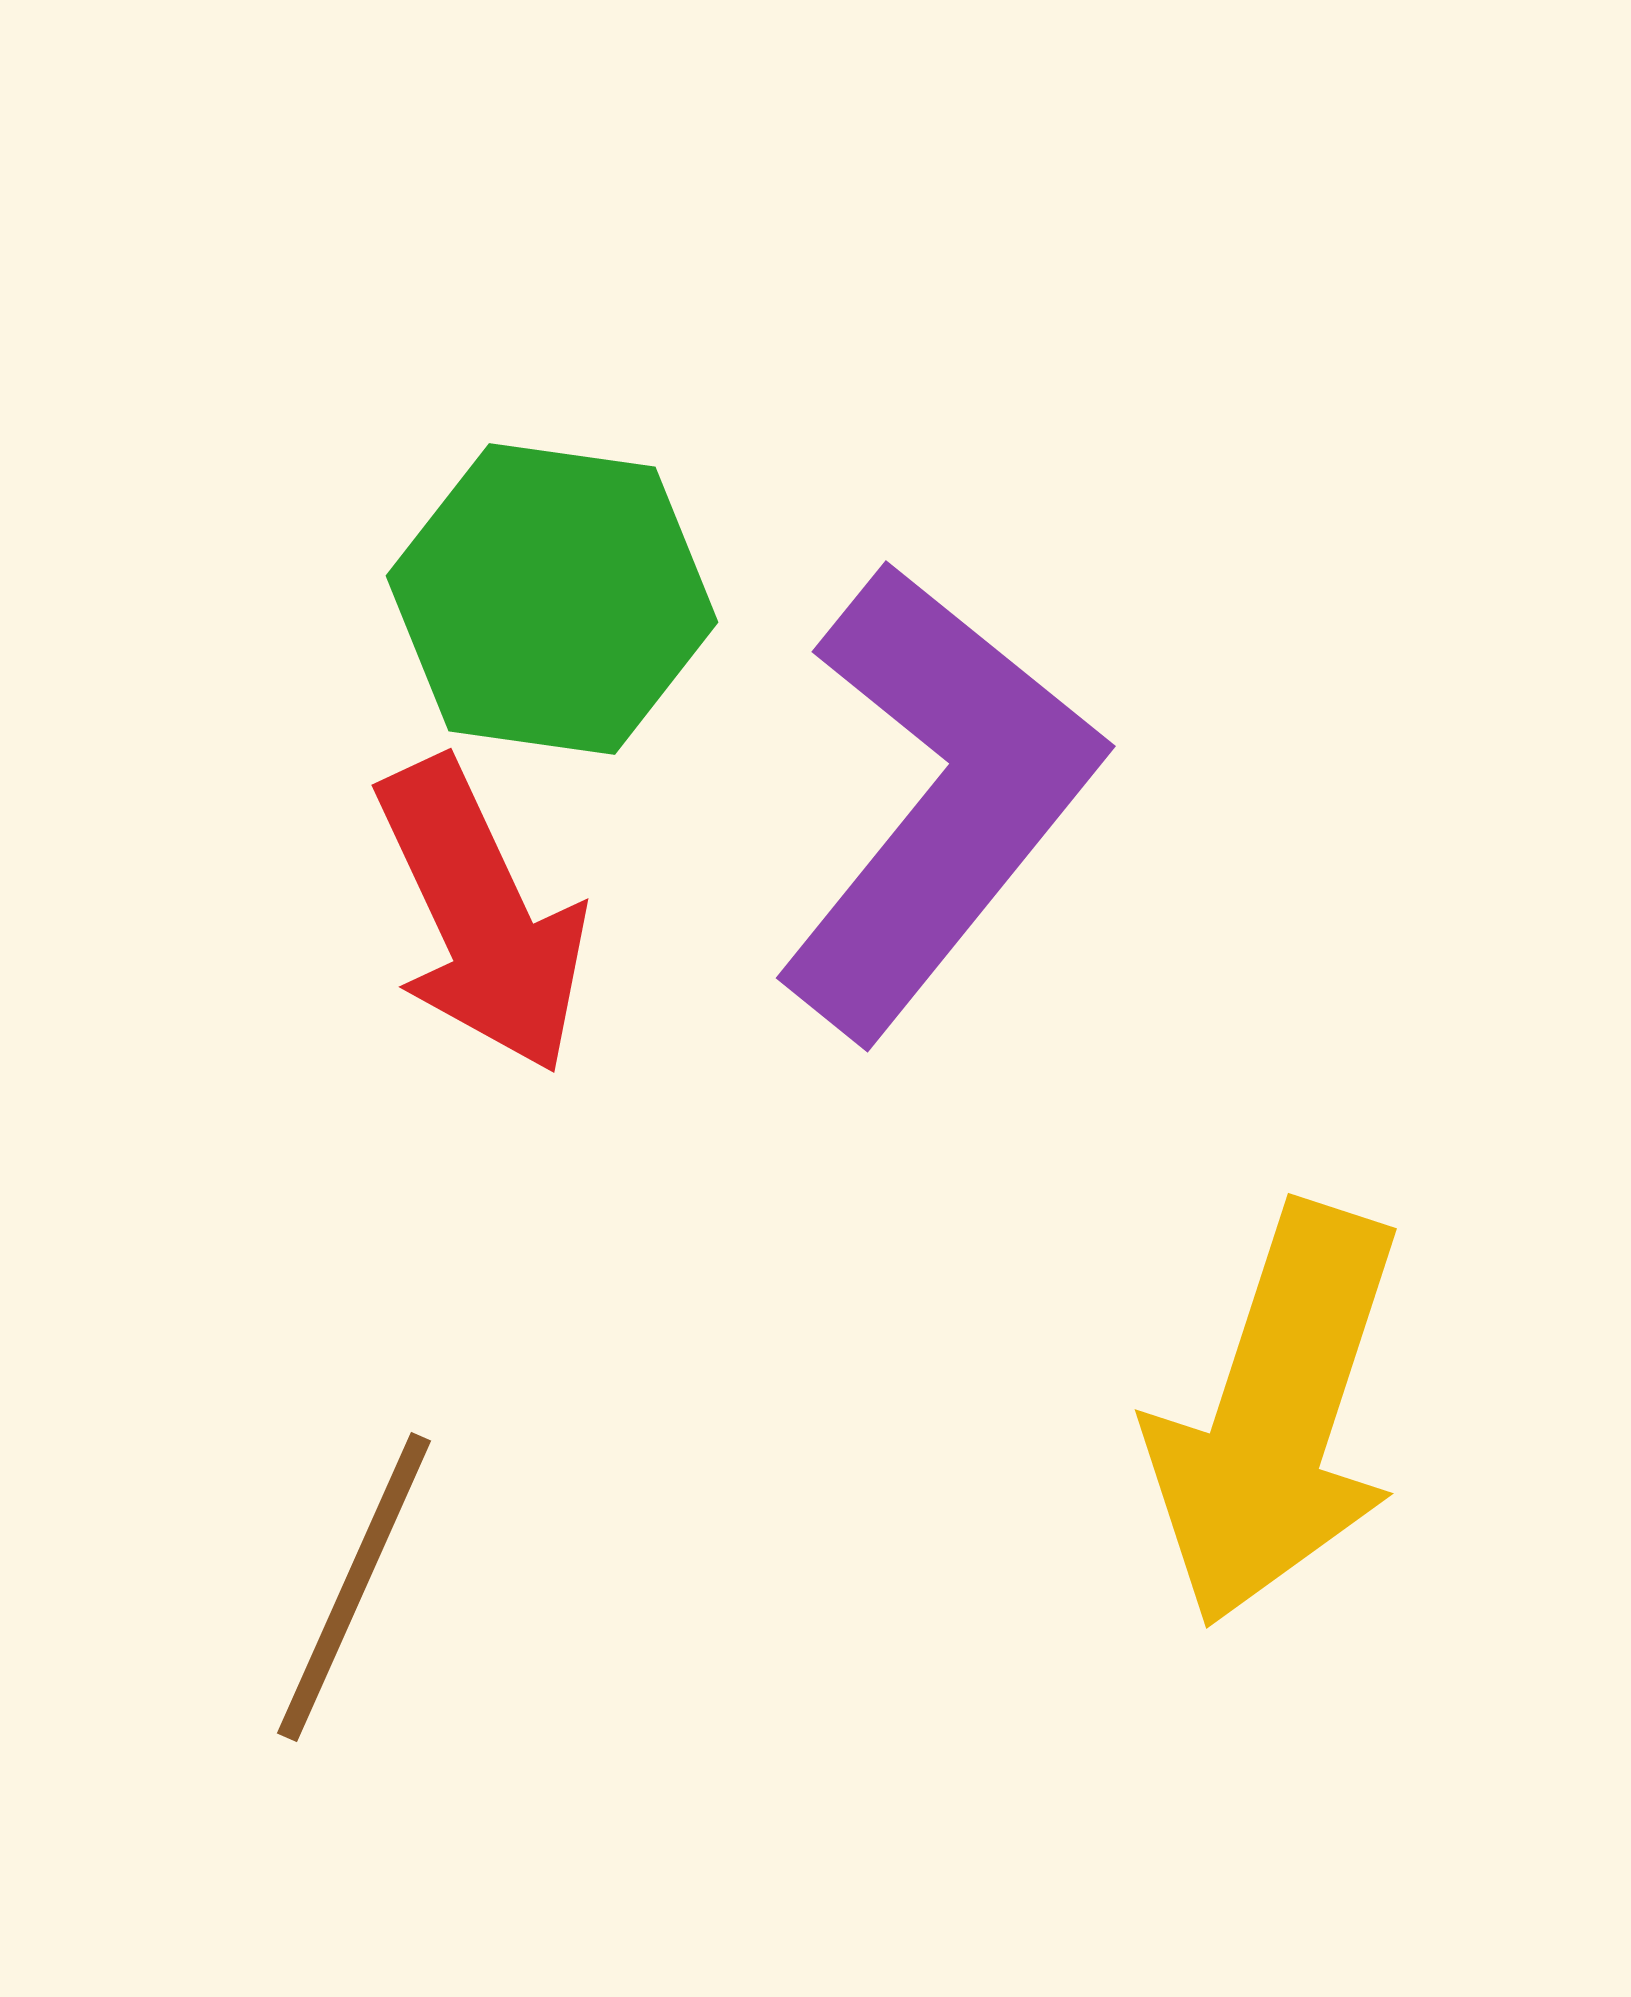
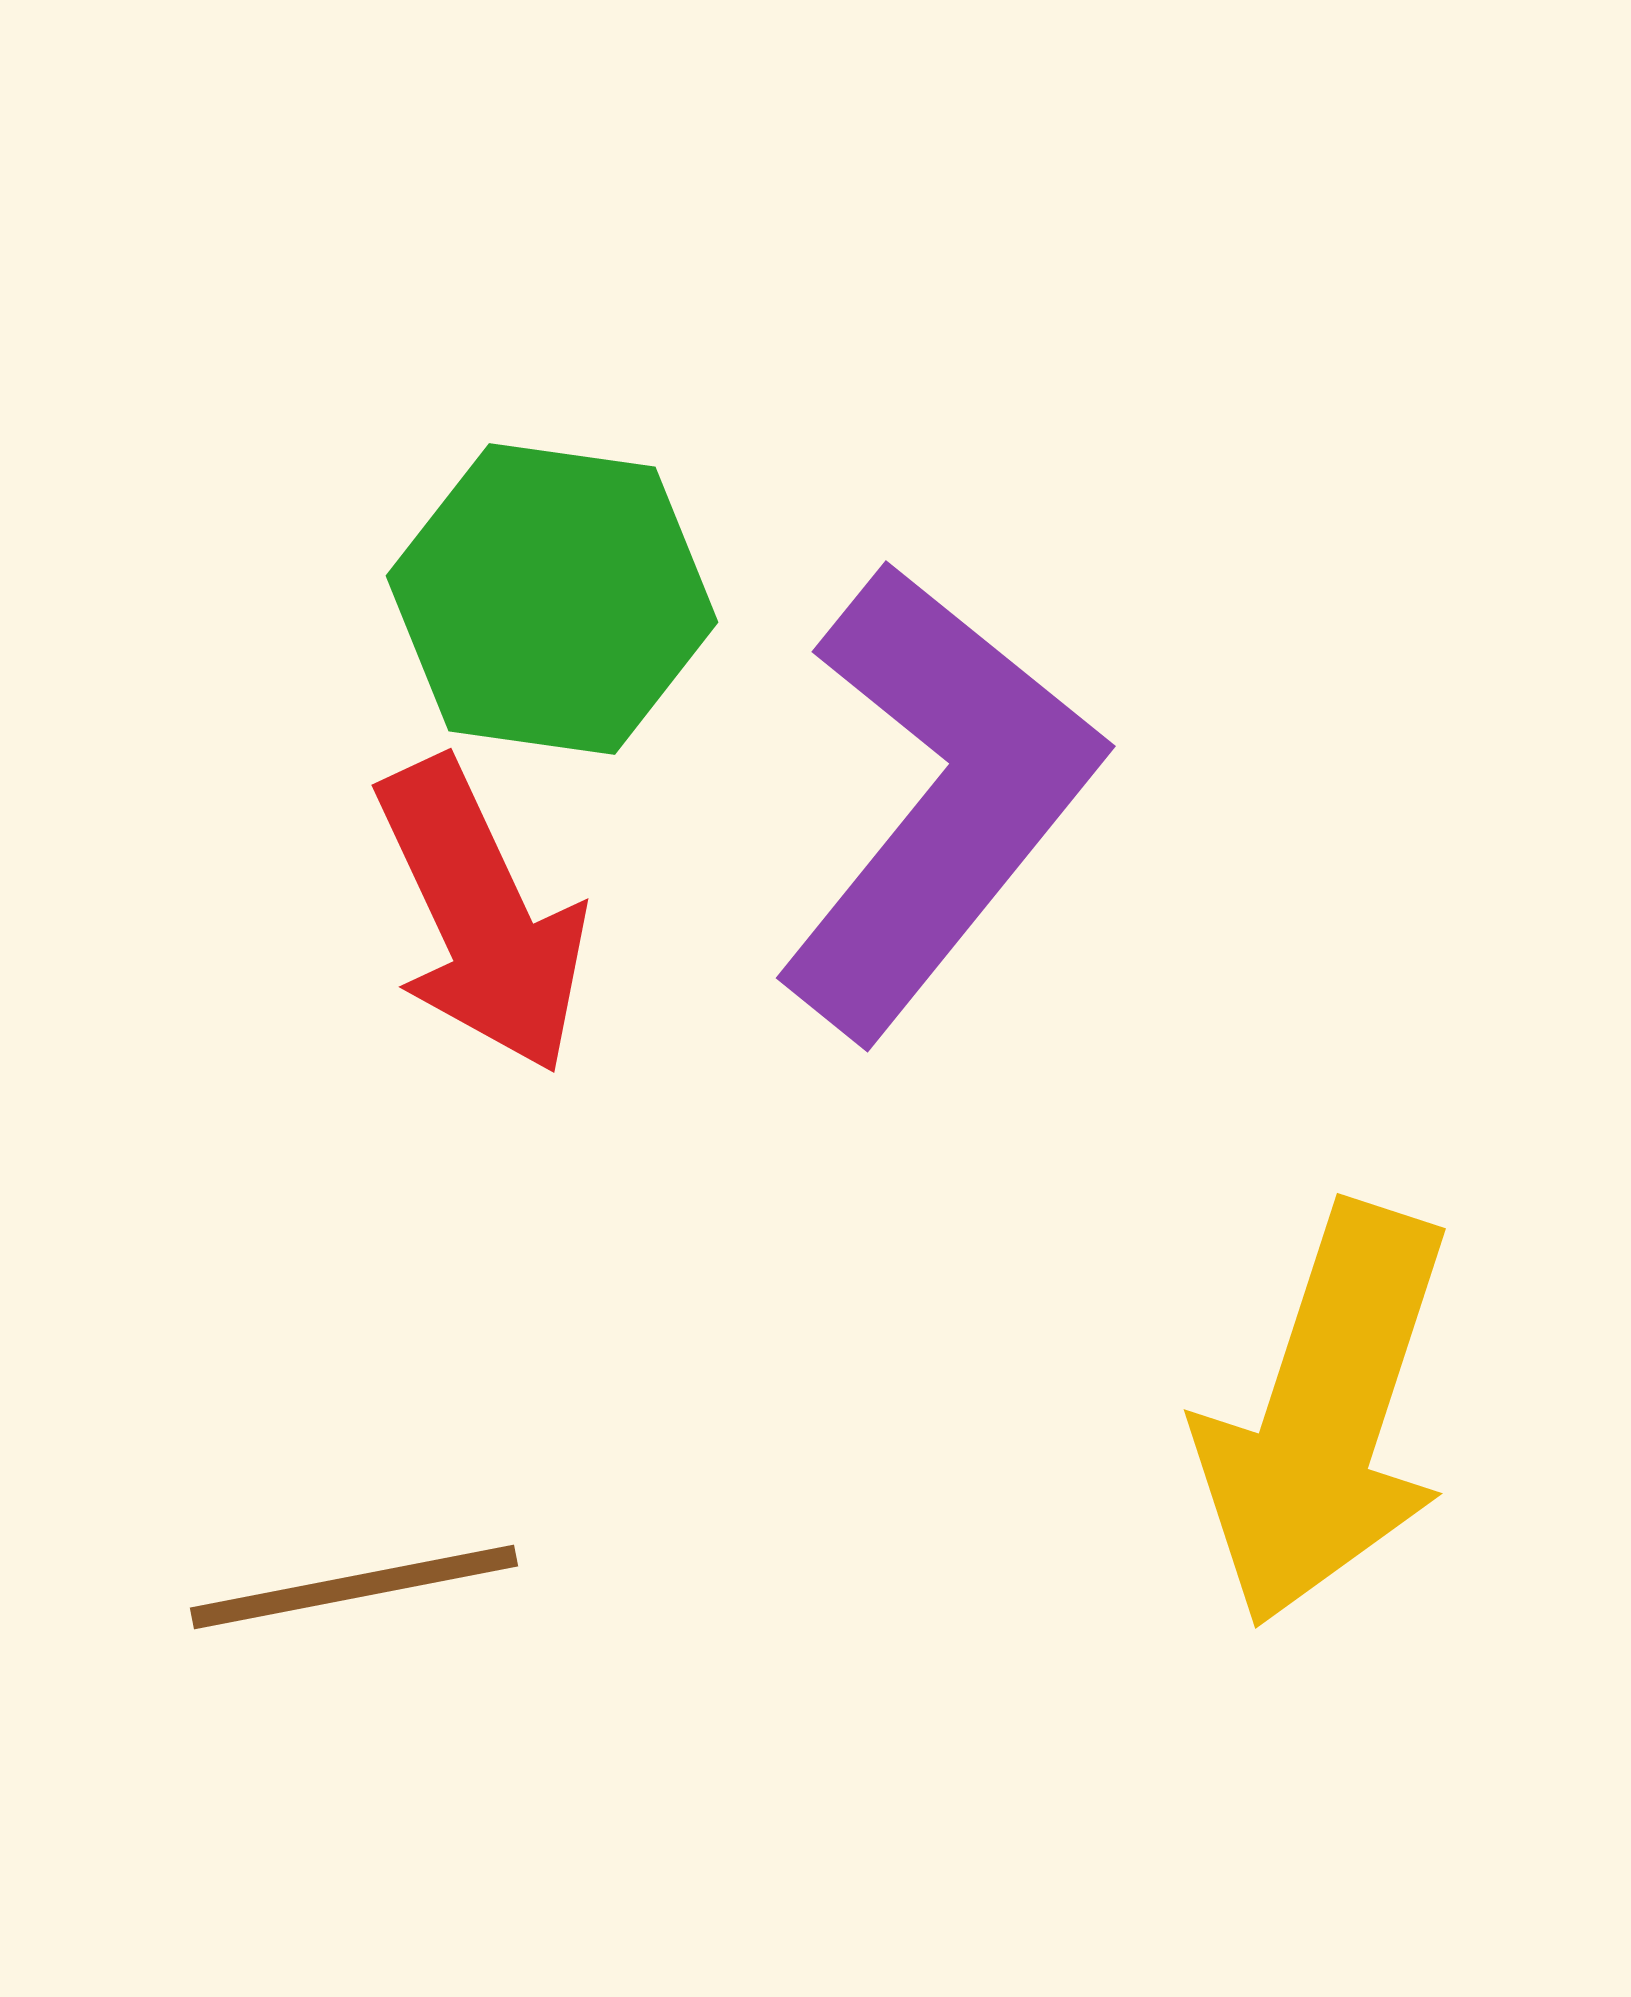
yellow arrow: moved 49 px right
brown line: rotated 55 degrees clockwise
